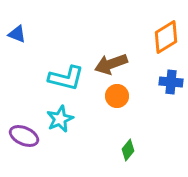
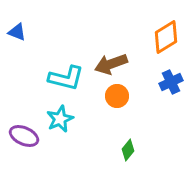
blue triangle: moved 2 px up
blue cross: rotated 30 degrees counterclockwise
